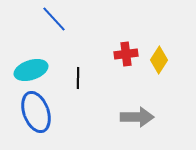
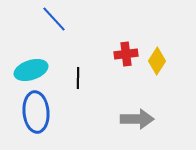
yellow diamond: moved 2 px left, 1 px down
blue ellipse: rotated 15 degrees clockwise
gray arrow: moved 2 px down
